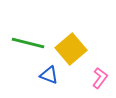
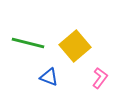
yellow square: moved 4 px right, 3 px up
blue triangle: moved 2 px down
